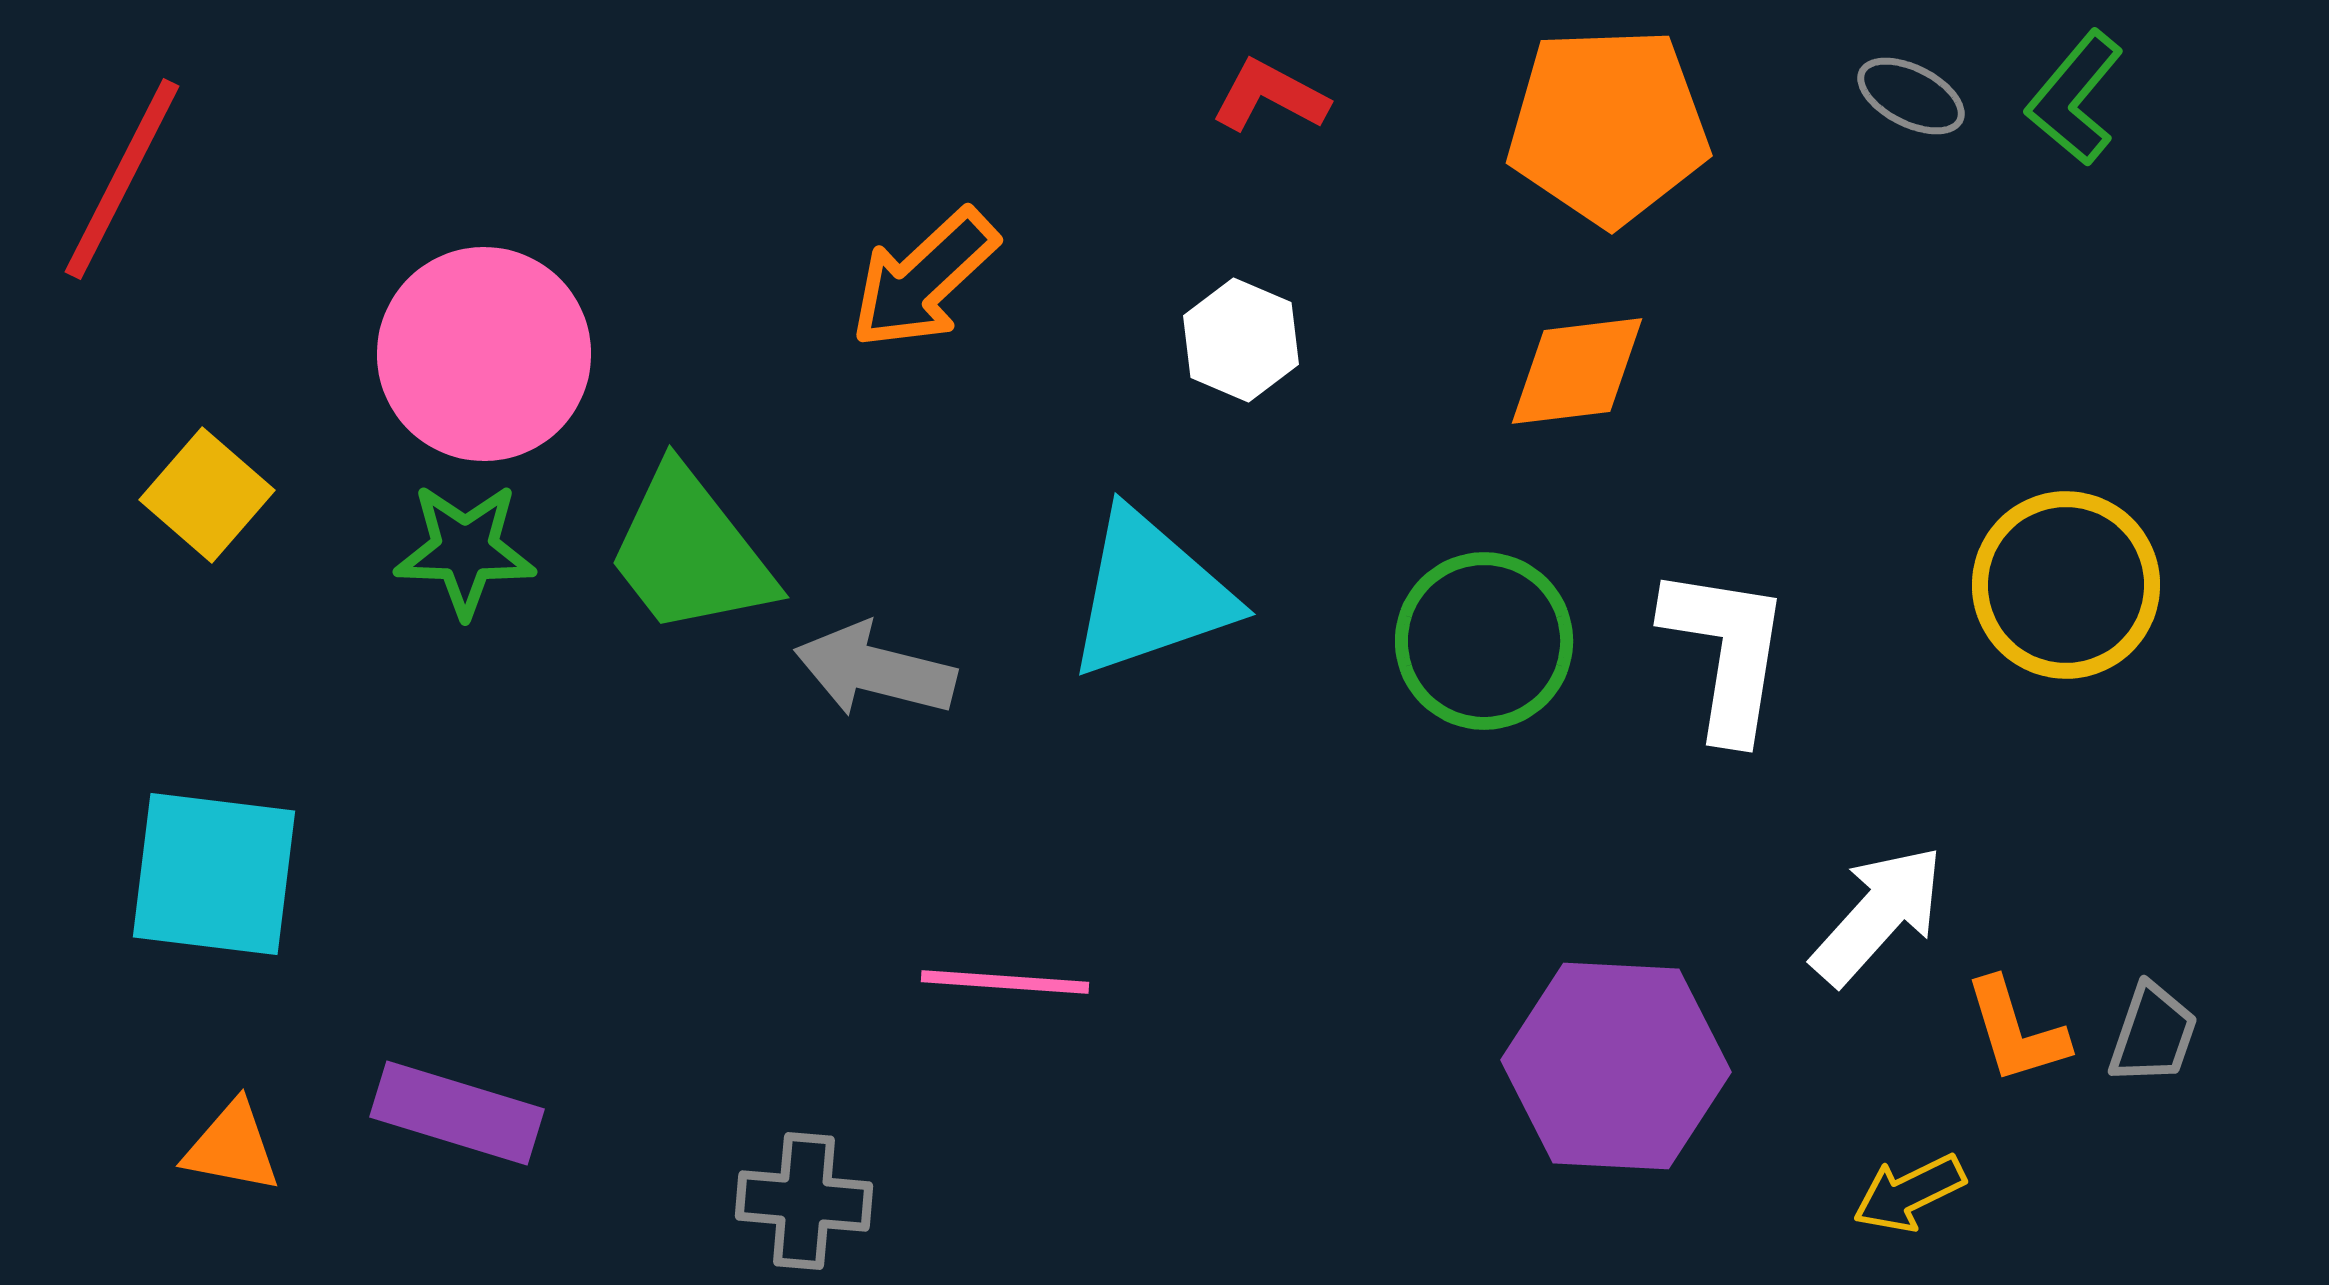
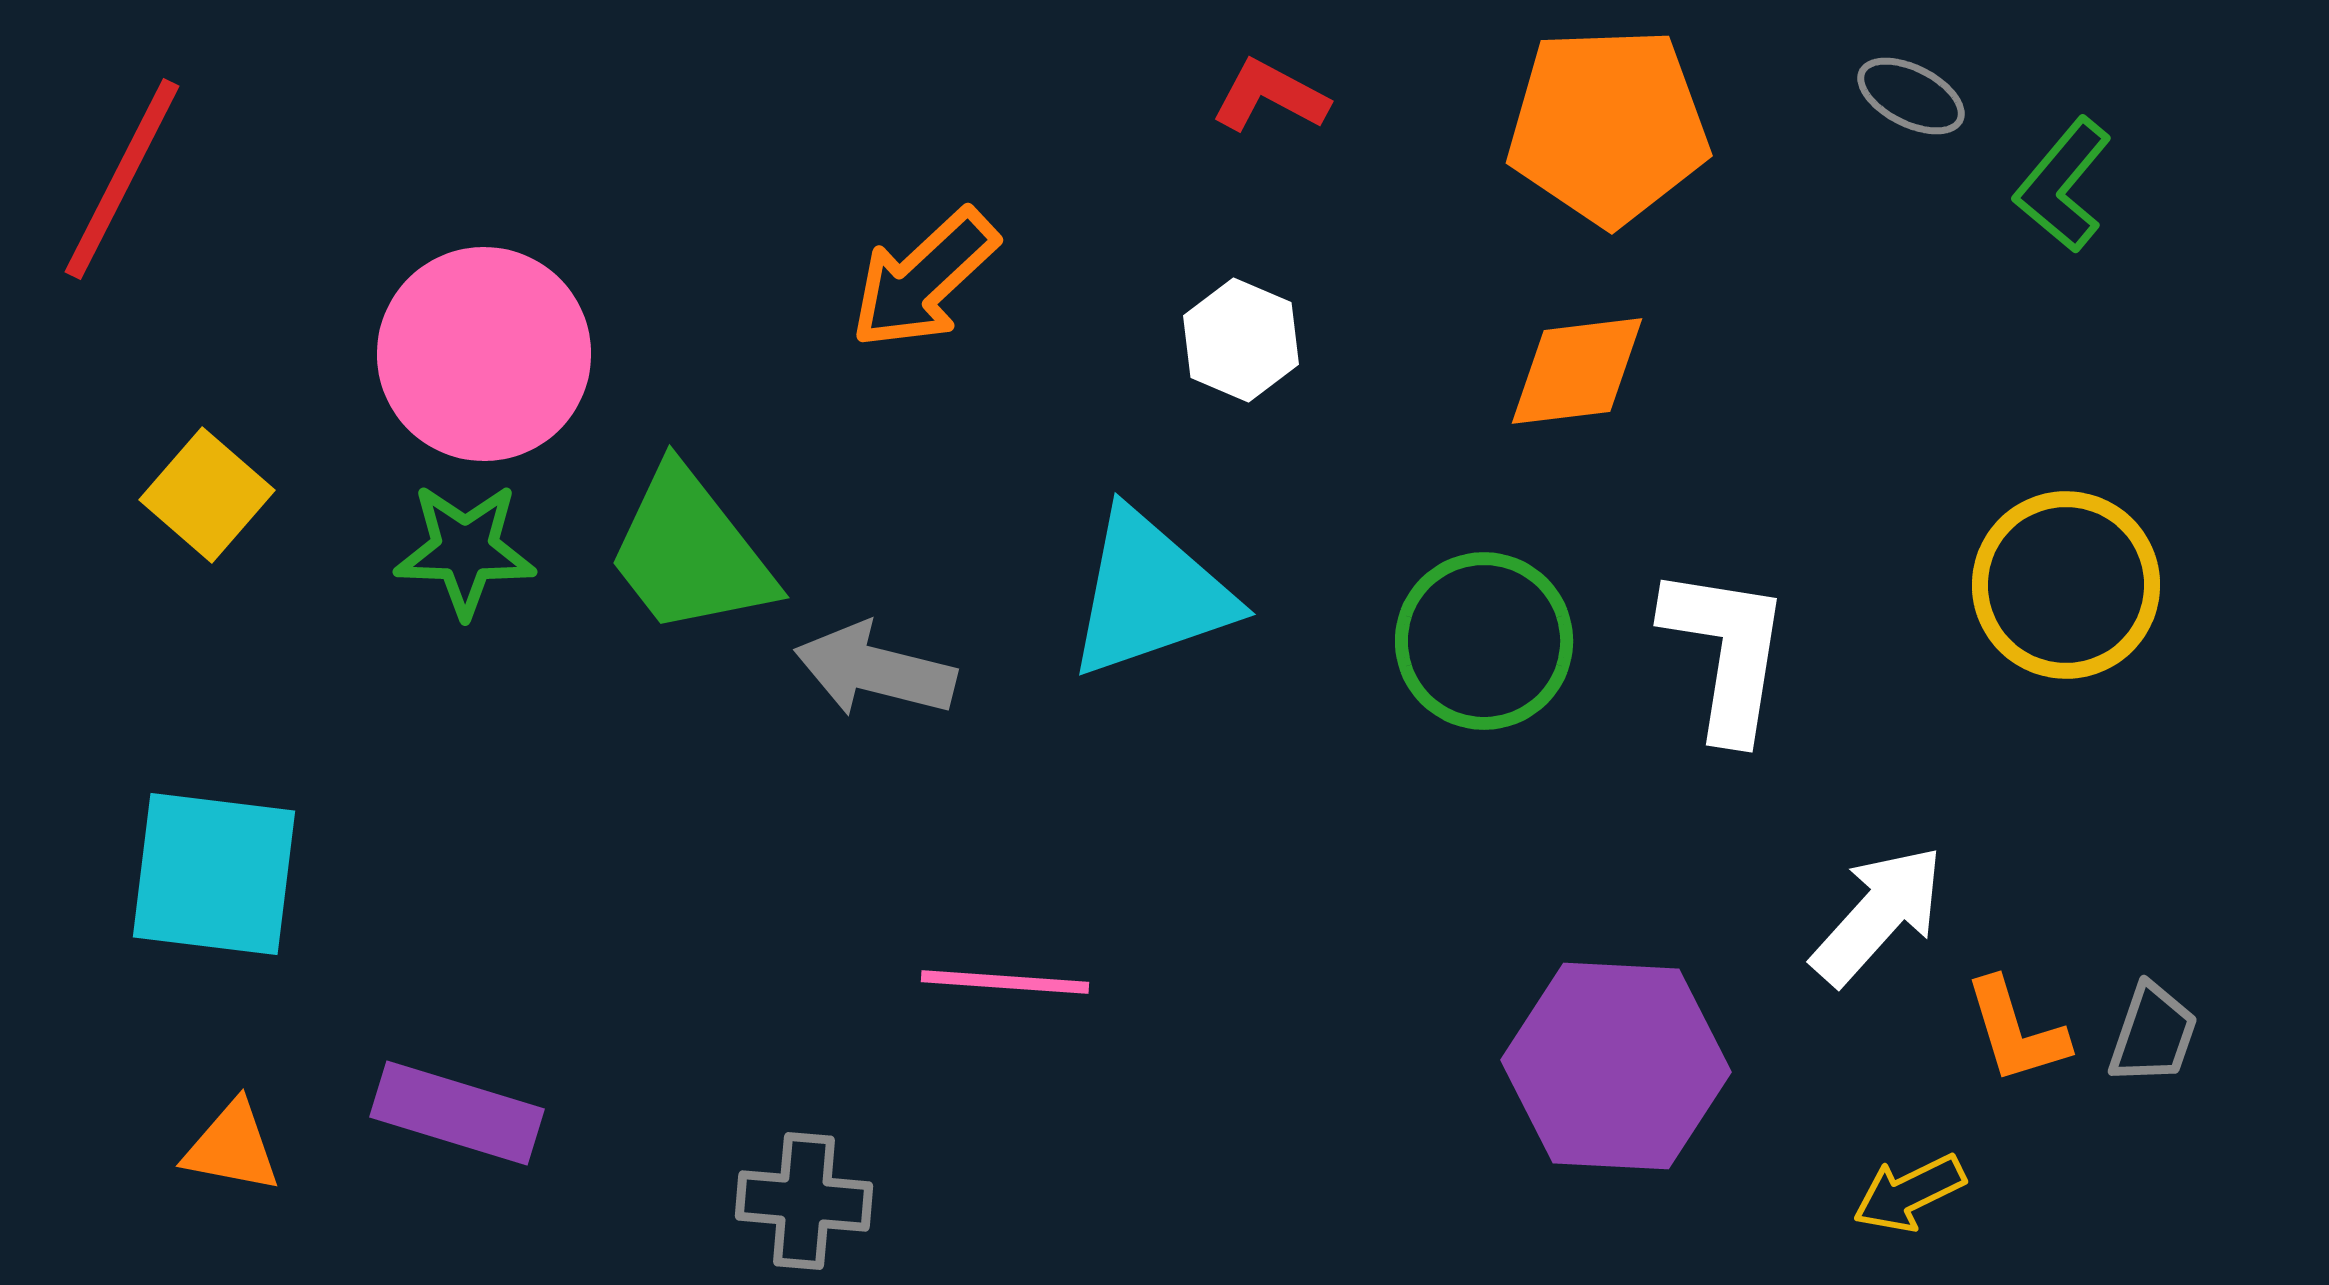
green L-shape: moved 12 px left, 87 px down
